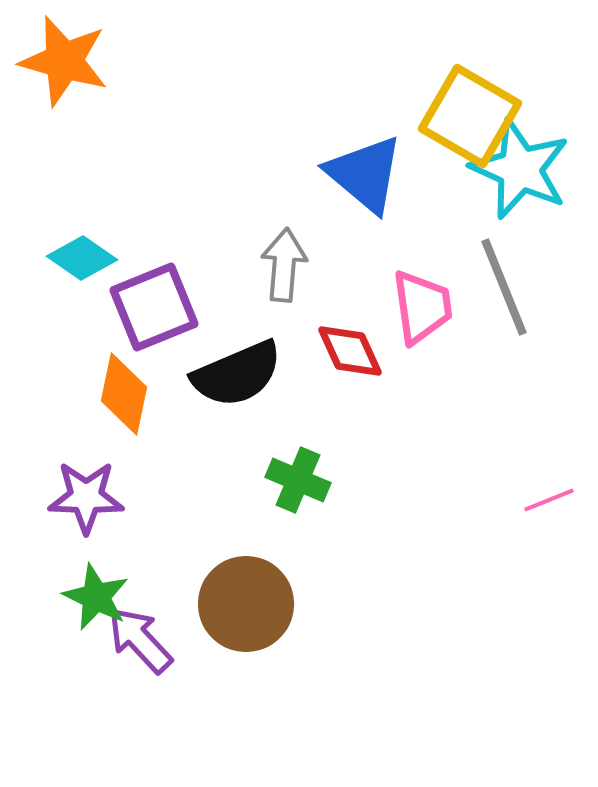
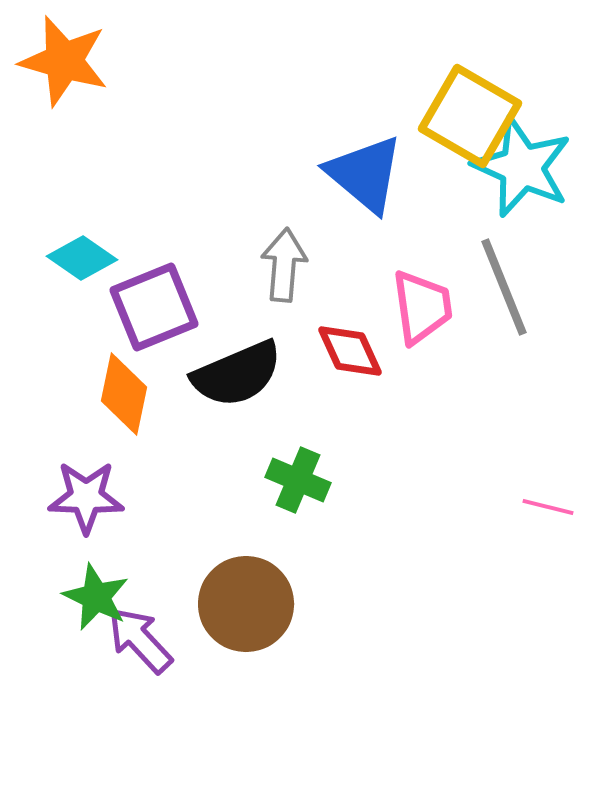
cyan star: moved 2 px right, 2 px up
pink line: moved 1 px left, 7 px down; rotated 36 degrees clockwise
